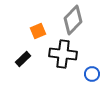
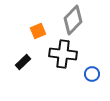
black rectangle: moved 3 px down
